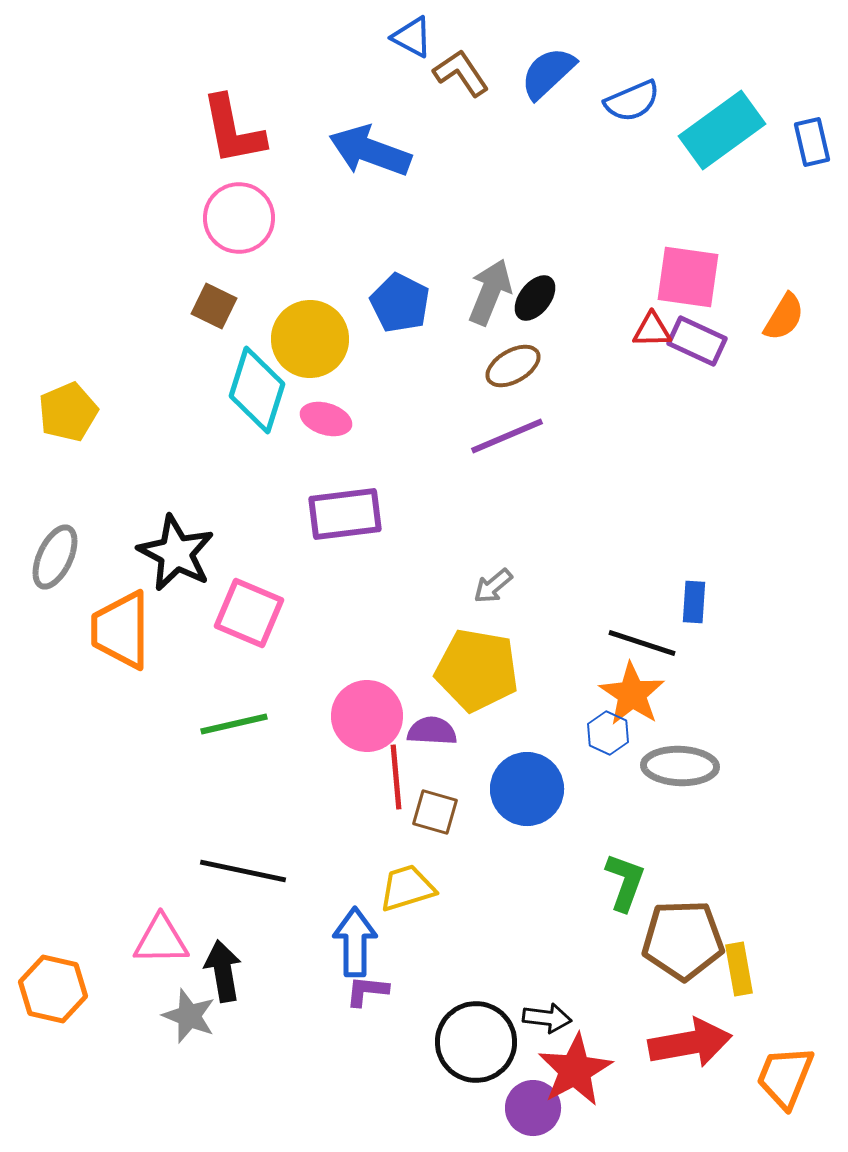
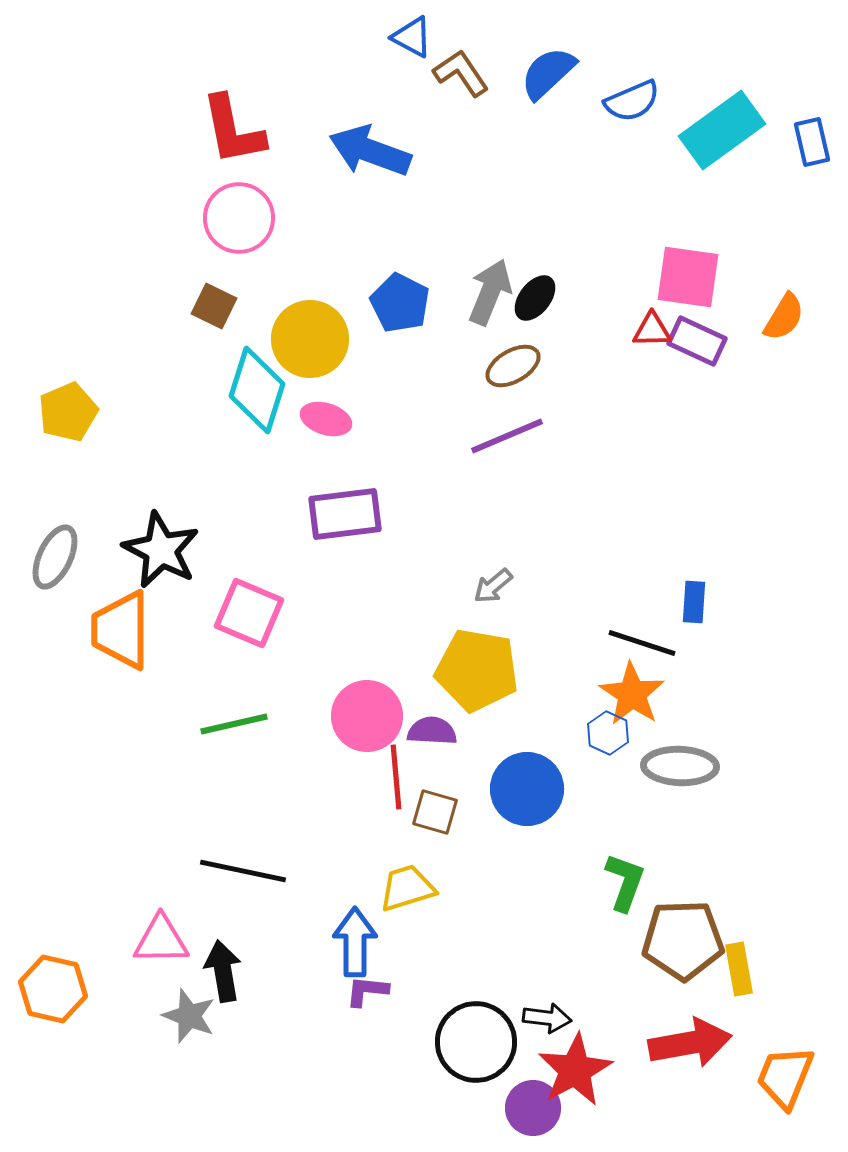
black star at (176, 553): moved 15 px left, 3 px up
